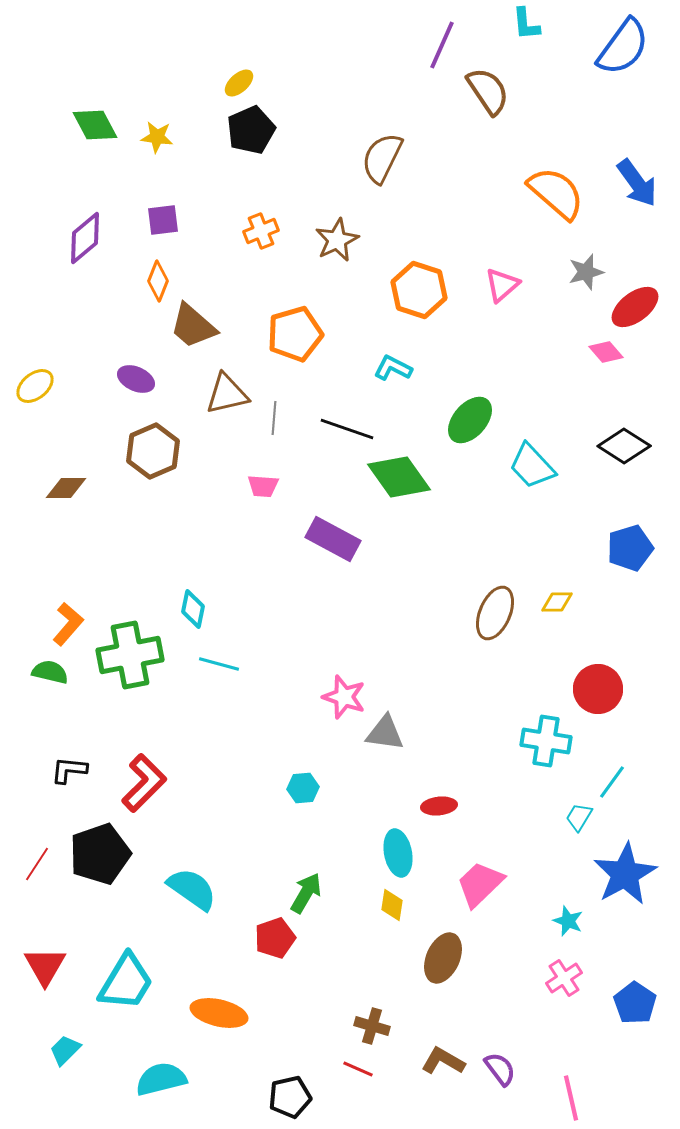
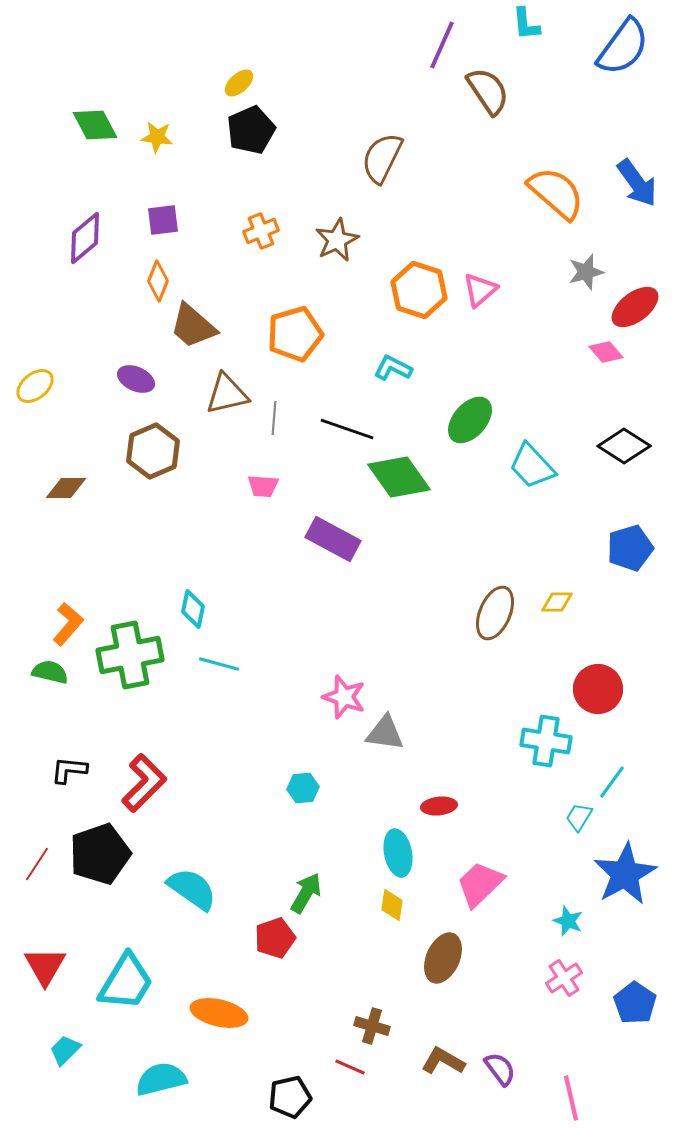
pink triangle at (502, 285): moved 22 px left, 5 px down
red line at (358, 1069): moved 8 px left, 2 px up
